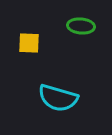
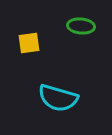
yellow square: rotated 10 degrees counterclockwise
